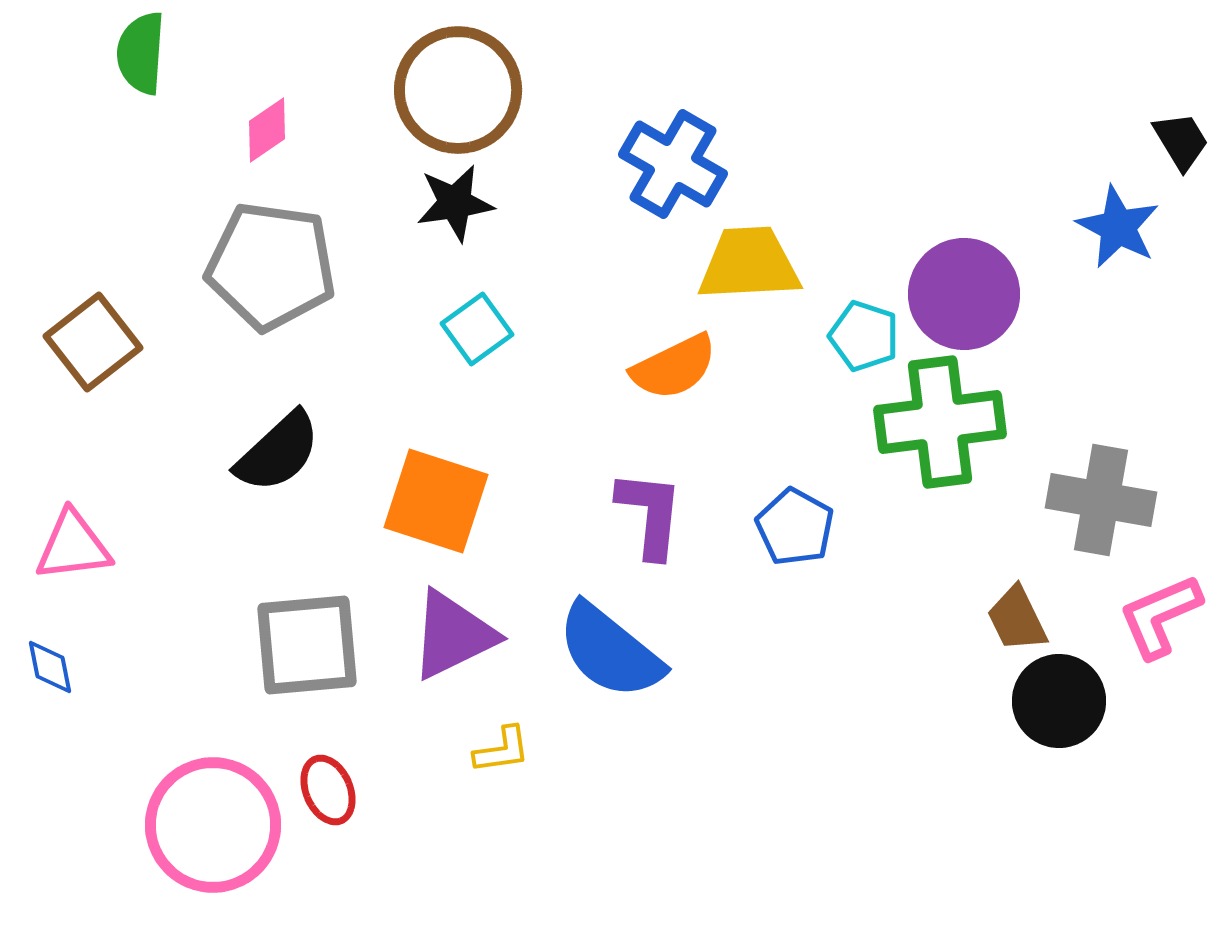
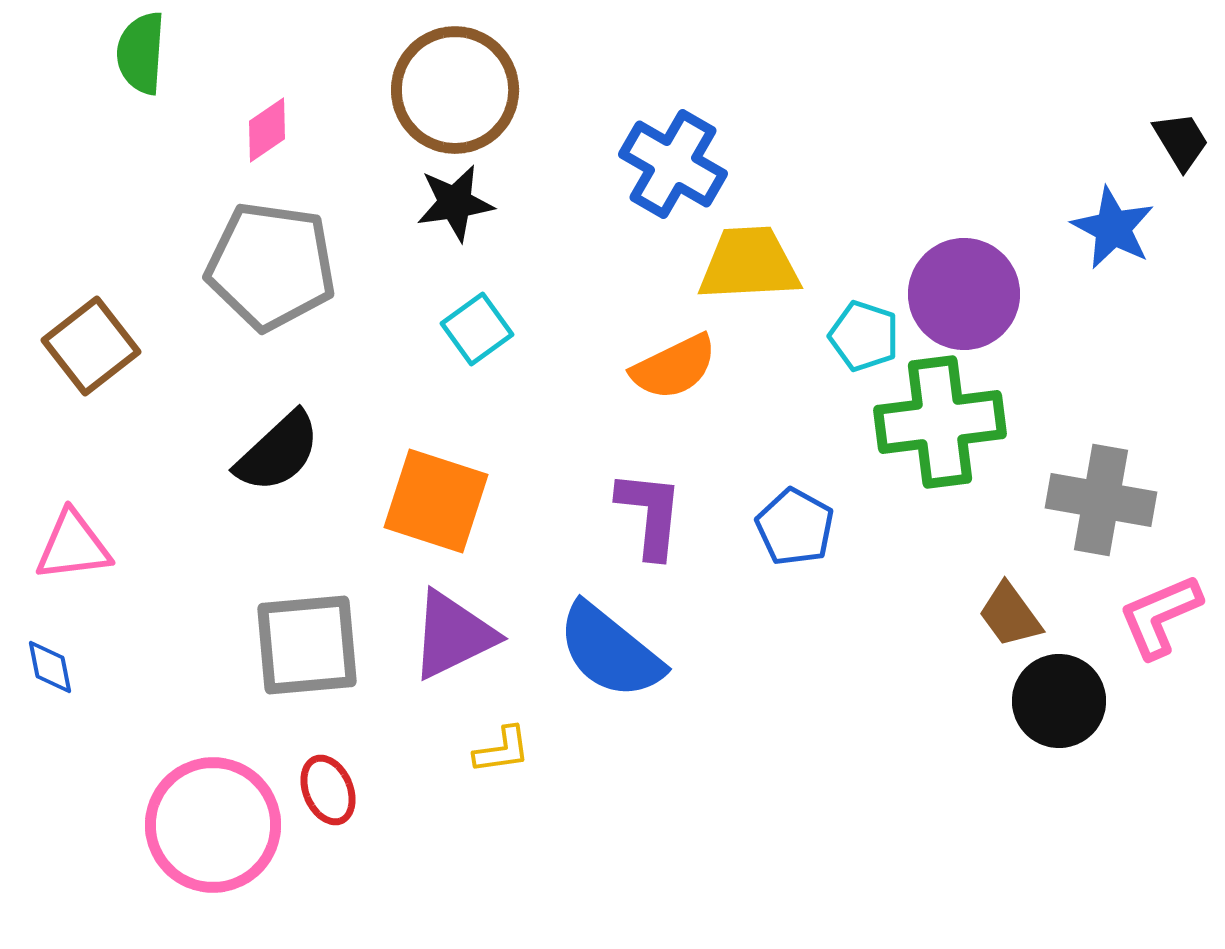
brown circle: moved 3 px left
blue star: moved 5 px left, 1 px down
brown square: moved 2 px left, 4 px down
brown trapezoid: moved 7 px left, 4 px up; rotated 10 degrees counterclockwise
